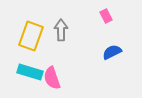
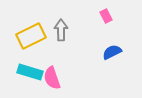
yellow rectangle: rotated 44 degrees clockwise
